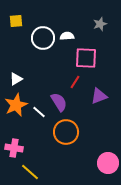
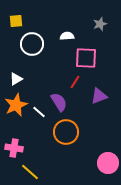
white circle: moved 11 px left, 6 px down
